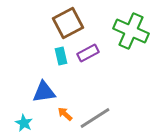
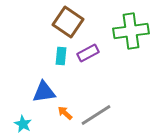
brown square: moved 1 px up; rotated 28 degrees counterclockwise
green cross: rotated 32 degrees counterclockwise
cyan rectangle: rotated 18 degrees clockwise
orange arrow: moved 1 px up
gray line: moved 1 px right, 3 px up
cyan star: moved 1 px left, 1 px down
